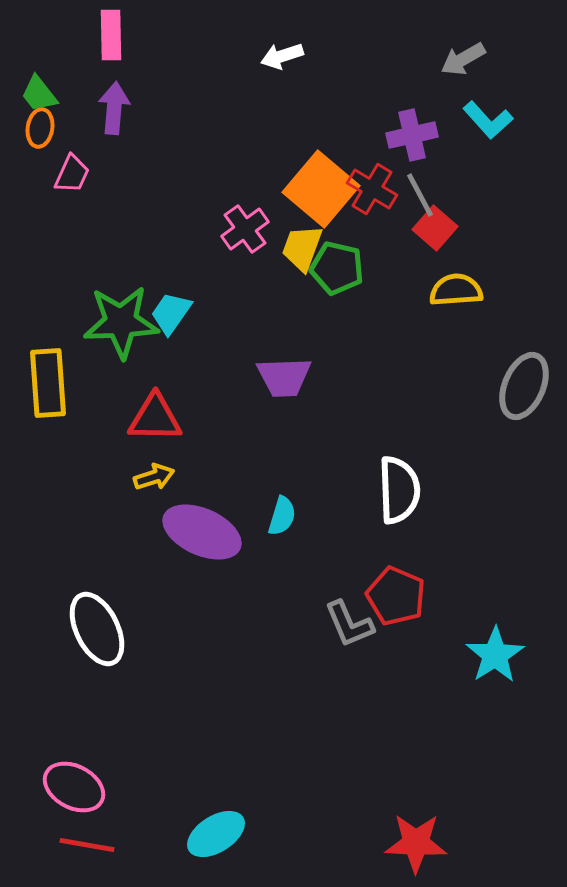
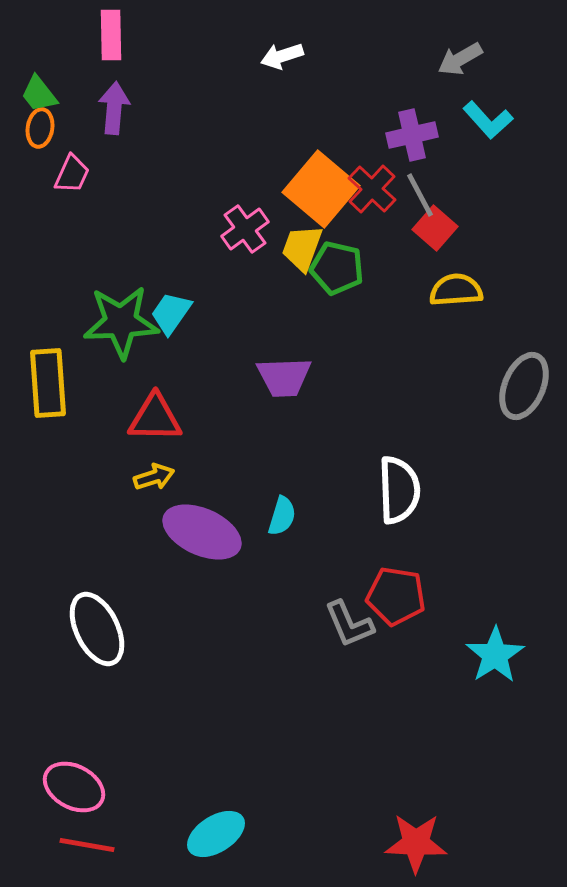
gray arrow: moved 3 px left
red cross: rotated 12 degrees clockwise
red pentagon: rotated 14 degrees counterclockwise
